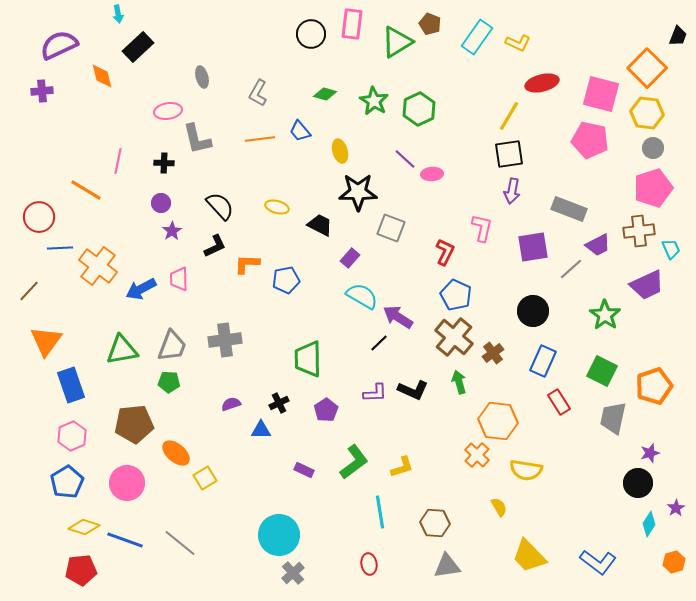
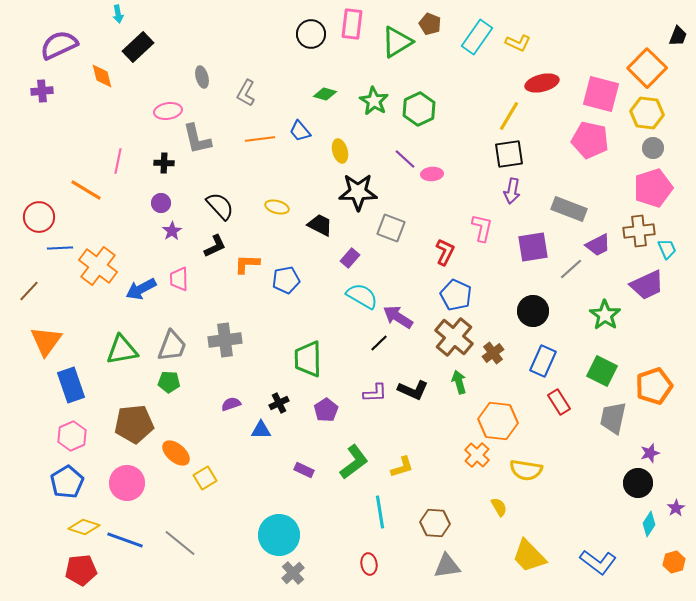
gray L-shape at (258, 93): moved 12 px left
cyan trapezoid at (671, 249): moved 4 px left
